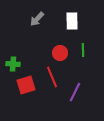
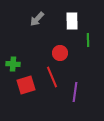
green line: moved 5 px right, 10 px up
purple line: rotated 18 degrees counterclockwise
